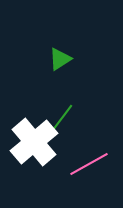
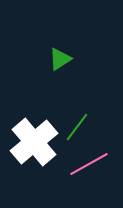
green line: moved 15 px right, 9 px down
